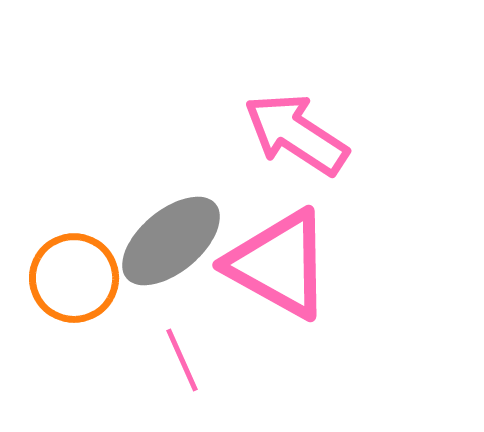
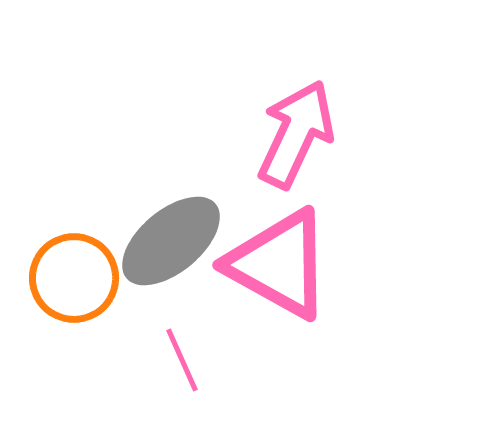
pink arrow: rotated 82 degrees clockwise
